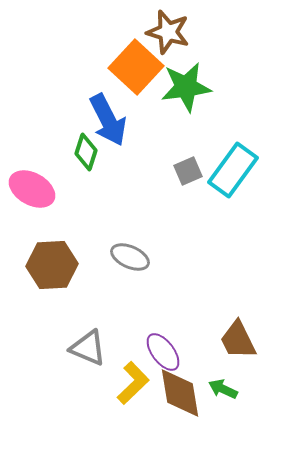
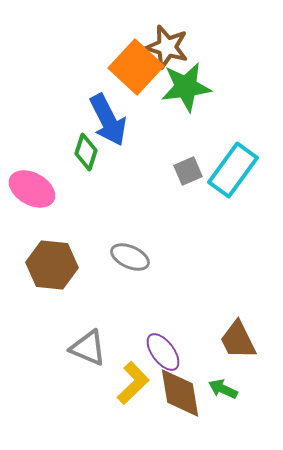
brown star: moved 1 px left, 15 px down
brown hexagon: rotated 9 degrees clockwise
